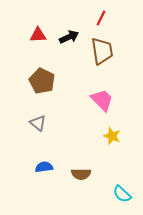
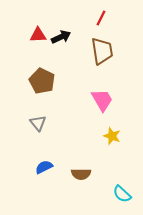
black arrow: moved 8 px left
pink trapezoid: rotated 15 degrees clockwise
gray triangle: rotated 12 degrees clockwise
blue semicircle: rotated 18 degrees counterclockwise
